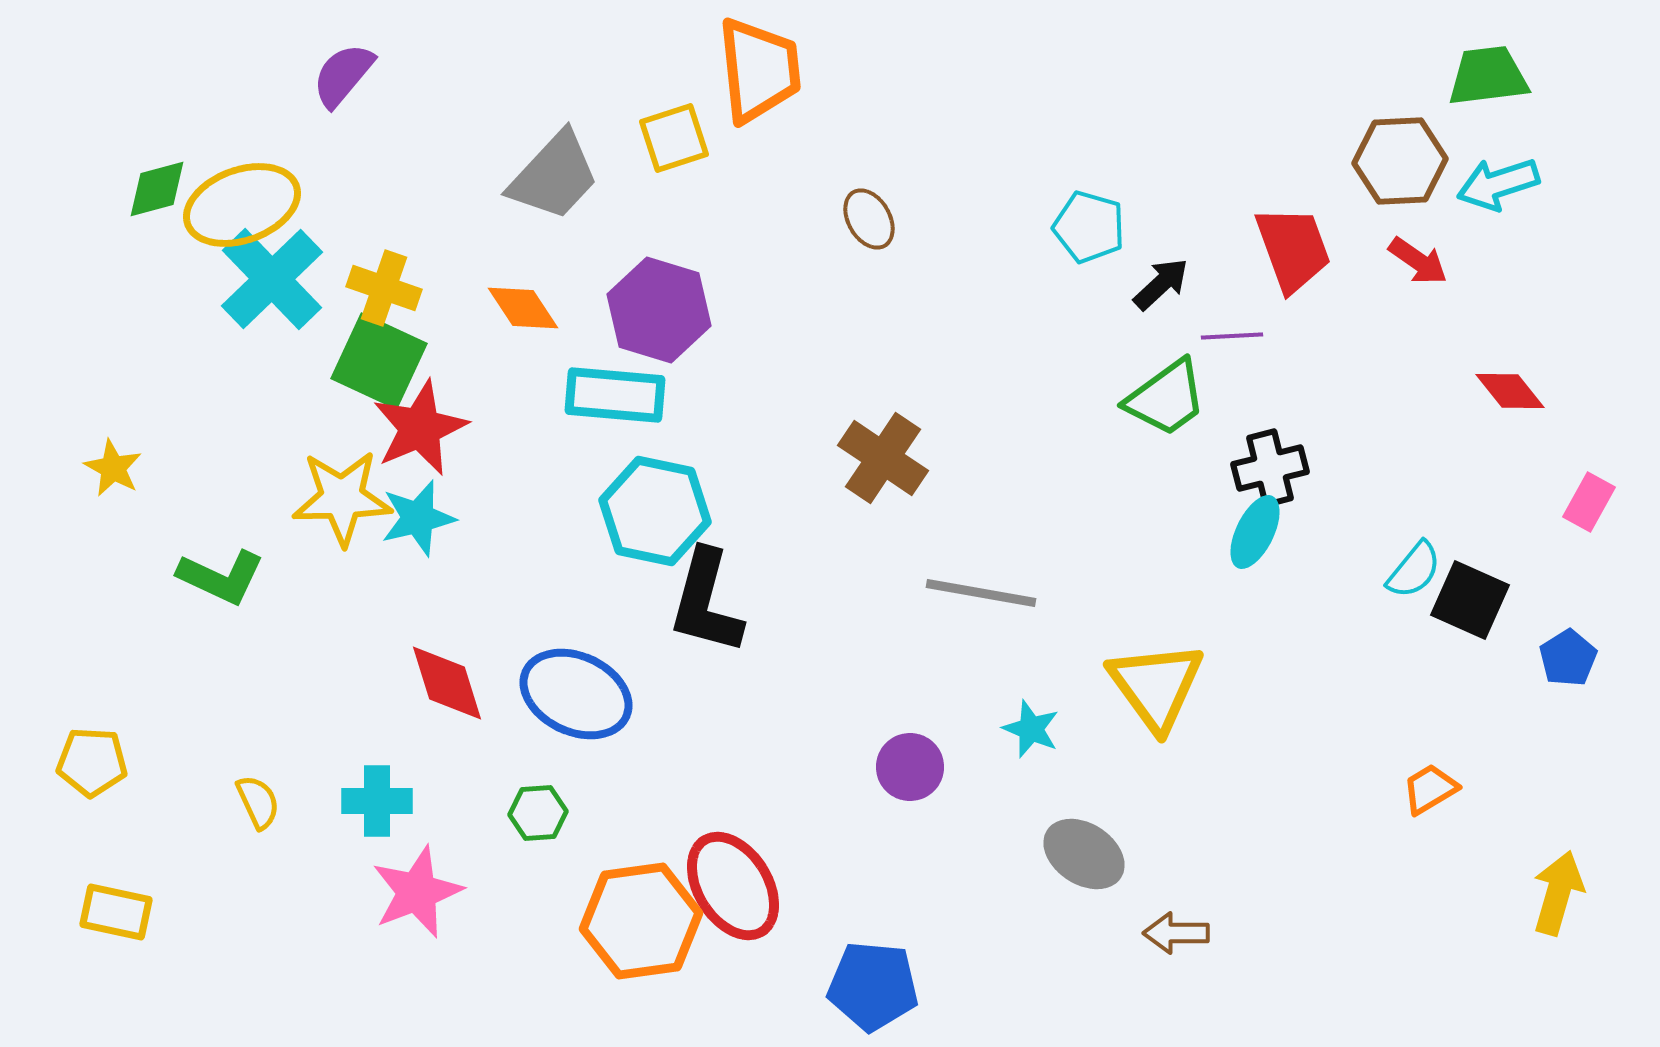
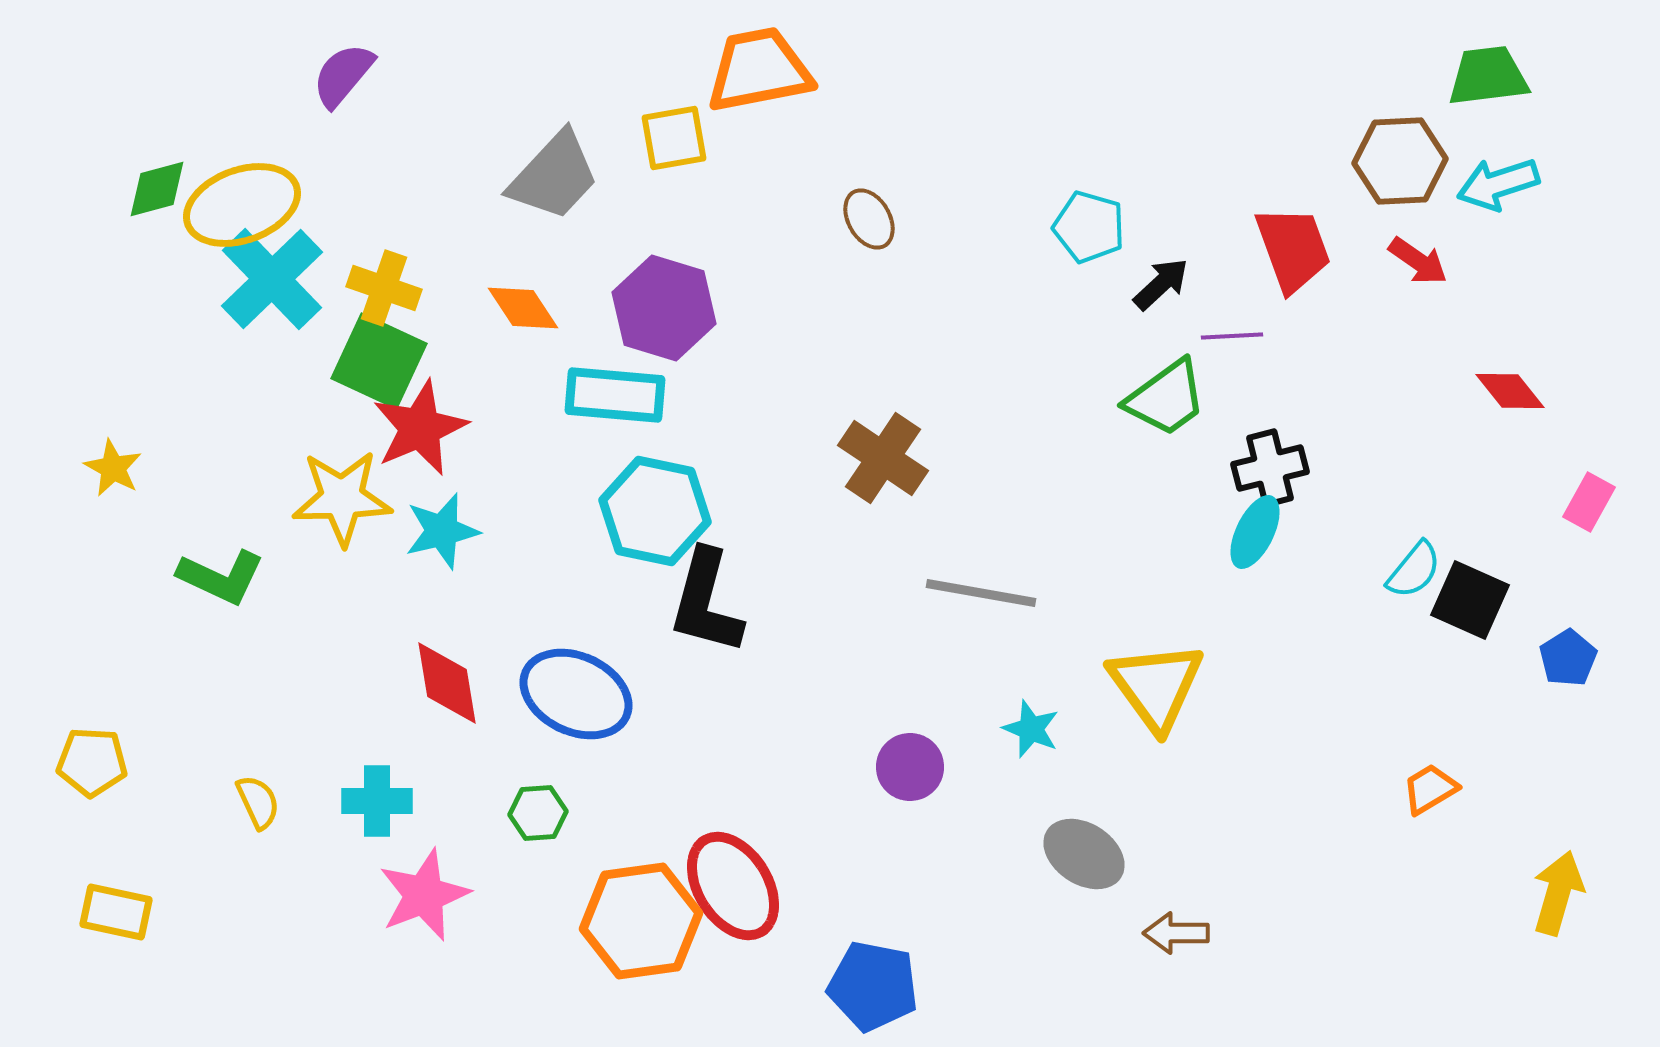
orange trapezoid at (759, 70): rotated 95 degrees counterclockwise
yellow square at (674, 138): rotated 8 degrees clockwise
purple hexagon at (659, 310): moved 5 px right, 2 px up
cyan star at (418, 518): moved 24 px right, 13 px down
red diamond at (447, 683): rotated 8 degrees clockwise
pink star at (417, 892): moved 7 px right, 3 px down
blue pentagon at (873, 986): rotated 6 degrees clockwise
